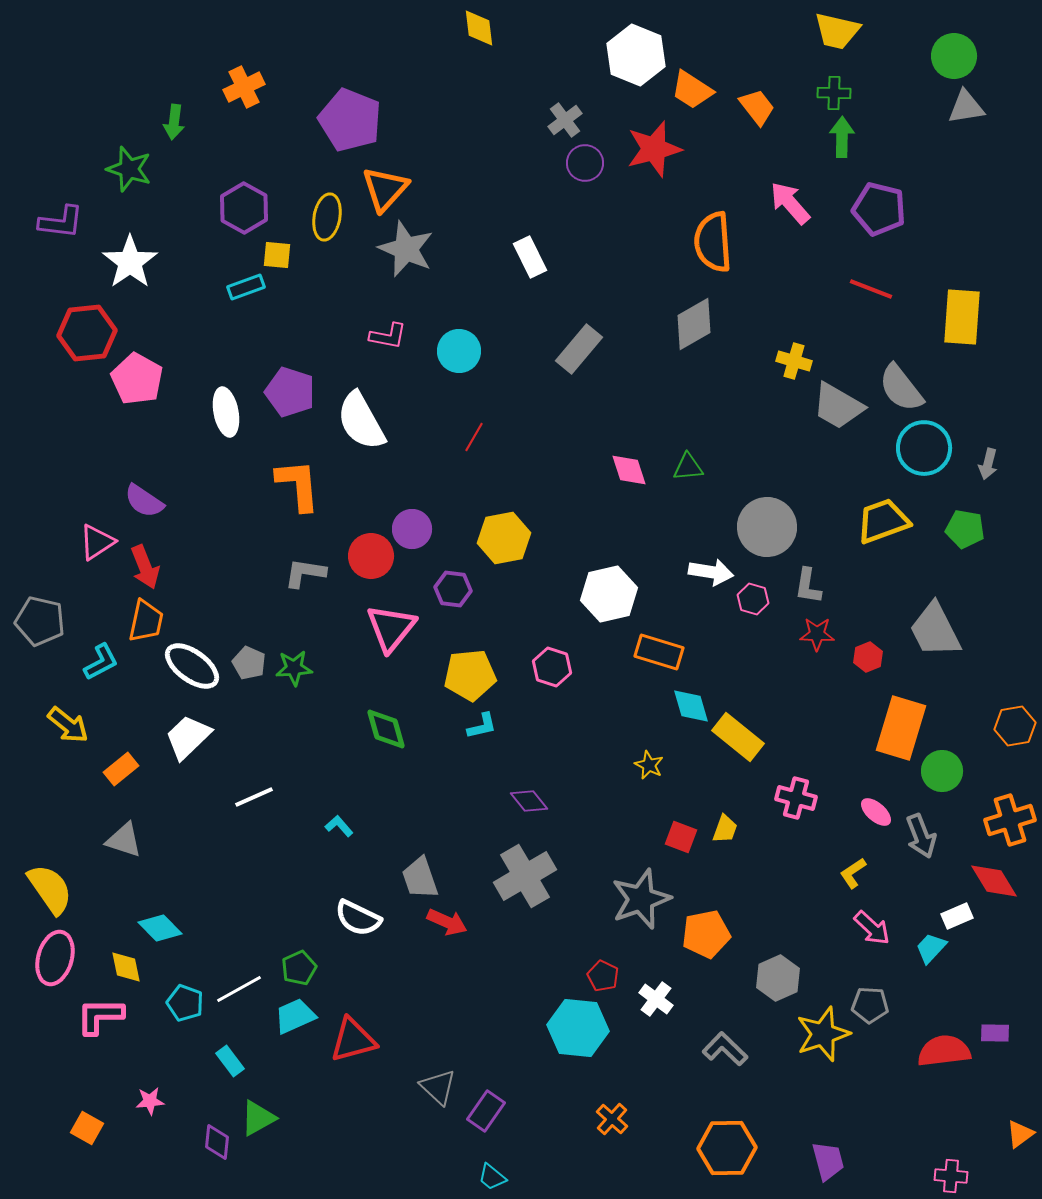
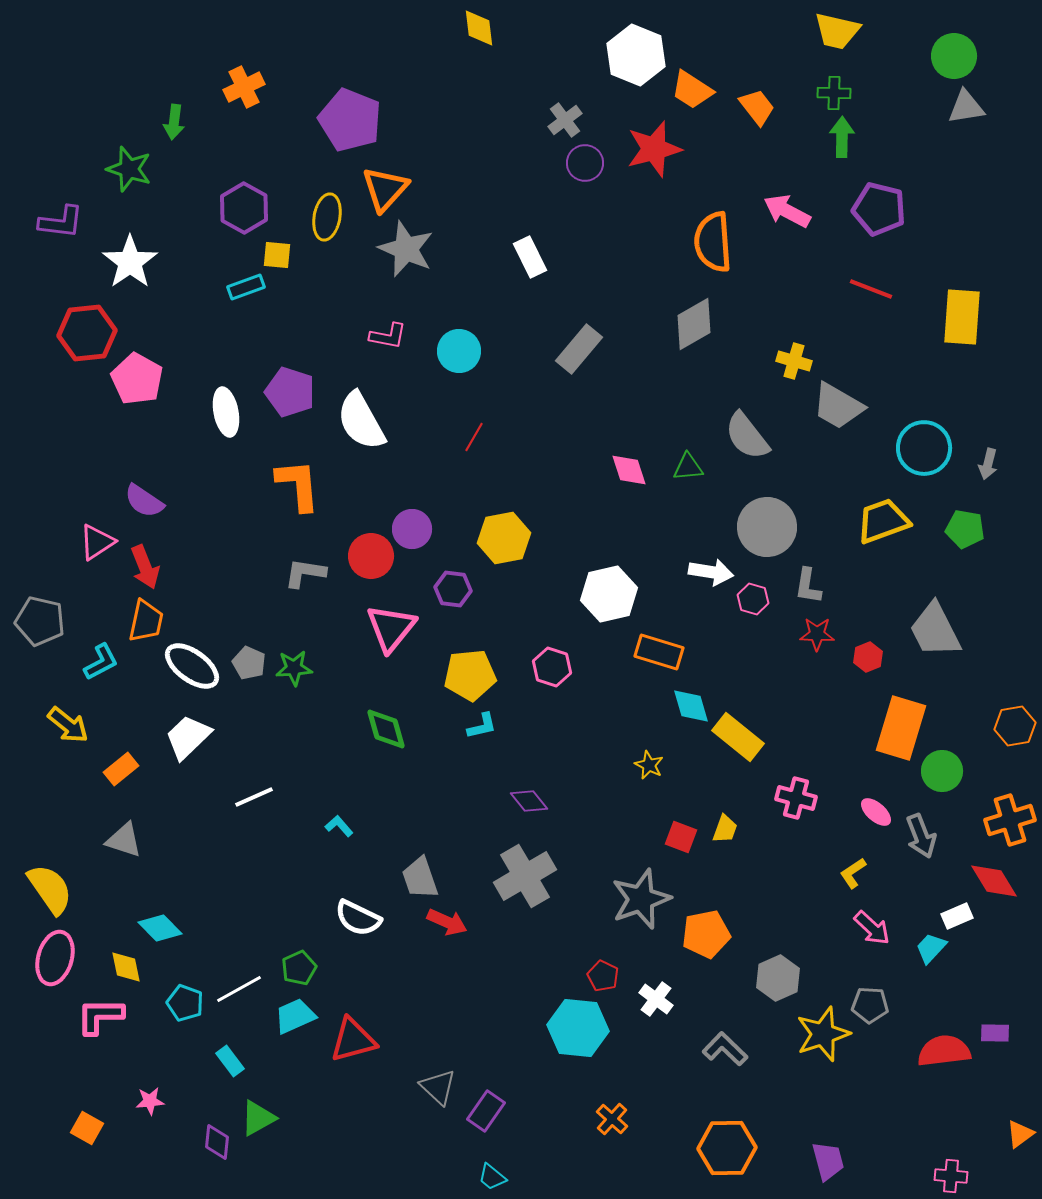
pink arrow at (790, 203): moved 3 px left, 8 px down; rotated 21 degrees counterclockwise
gray semicircle at (901, 388): moved 154 px left, 48 px down
